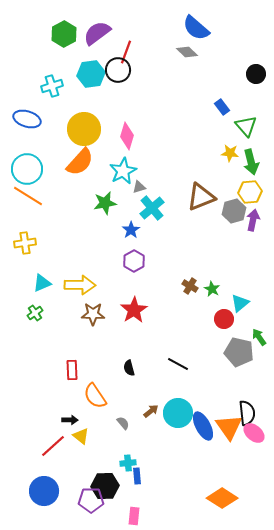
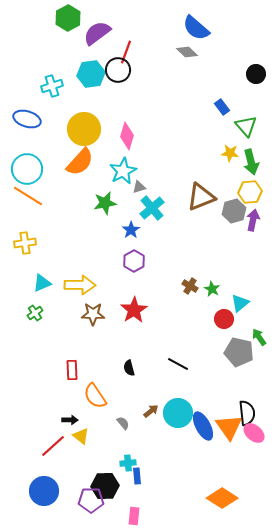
green hexagon at (64, 34): moved 4 px right, 16 px up
